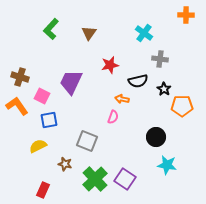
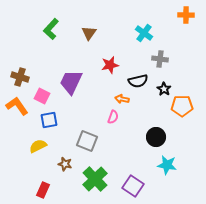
purple square: moved 8 px right, 7 px down
